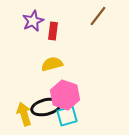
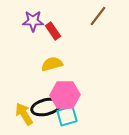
purple star: rotated 25 degrees clockwise
red rectangle: rotated 42 degrees counterclockwise
pink hexagon: rotated 20 degrees counterclockwise
yellow arrow: rotated 15 degrees counterclockwise
